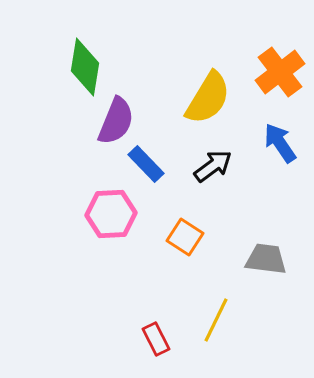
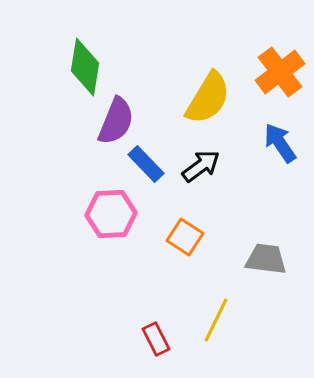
black arrow: moved 12 px left
